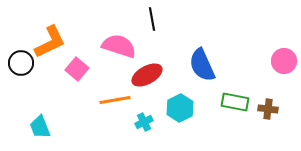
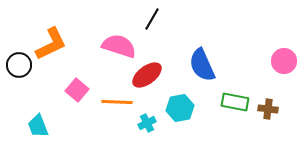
black line: rotated 40 degrees clockwise
orange L-shape: moved 1 px right, 2 px down
black circle: moved 2 px left, 2 px down
pink square: moved 21 px down
red ellipse: rotated 8 degrees counterclockwise
orange line: moved 2 px right, 2 px down; rotated 12 degrees clockwise
cyan hexagon: rotated 16 degrees clockwise
cyan cross: moved 3 px right, 1 px down
cyan trapezoid: moved 2 px left, 1 px up
